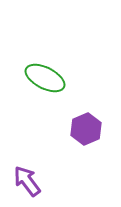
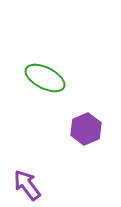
purple arrow: moved 4 px down
